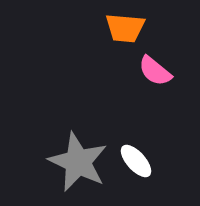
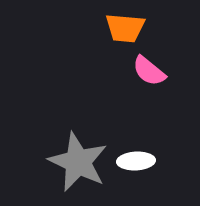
pink semicircle: moved 6 px left
white ellipse: rotated 51 degrees counterclockwise
